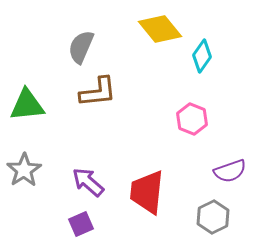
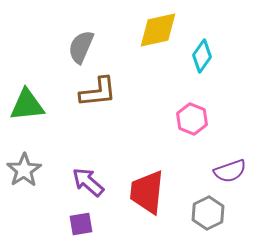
yellow diamond: moved 2 px left, 1 px down; rotated 63 degrees counterclockwise
gray hexagon: moved 5 px left, 4 px up
purple square: rotated 15 degrees clockwise
